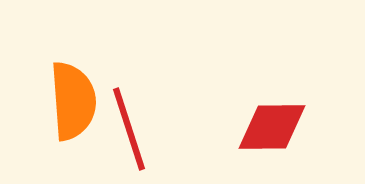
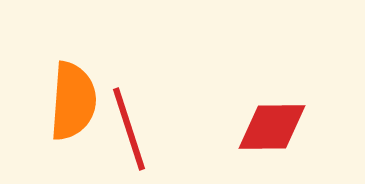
orange semicircle: rotated 8 degrees clockwise
